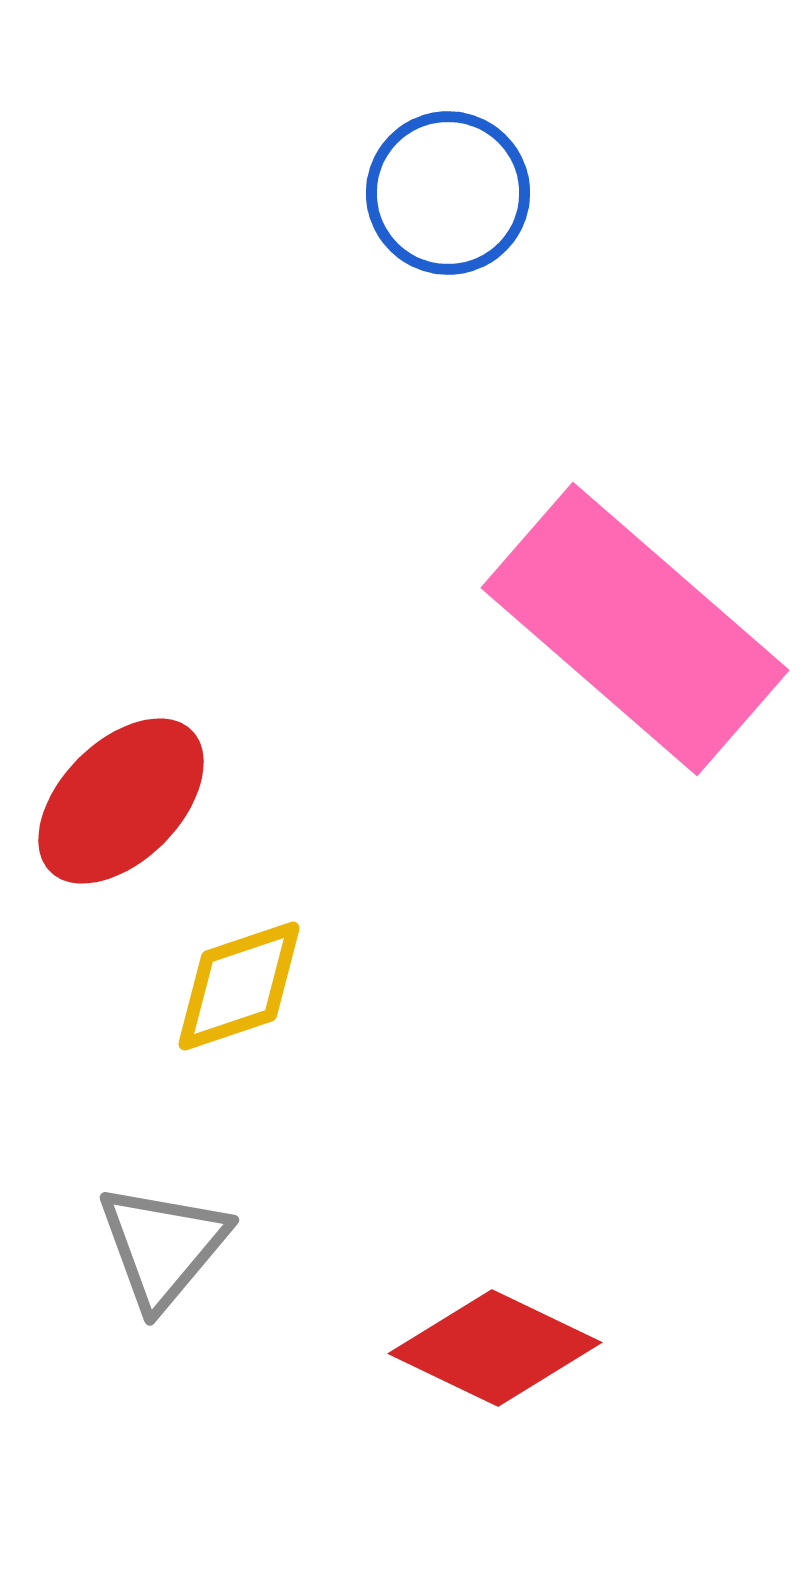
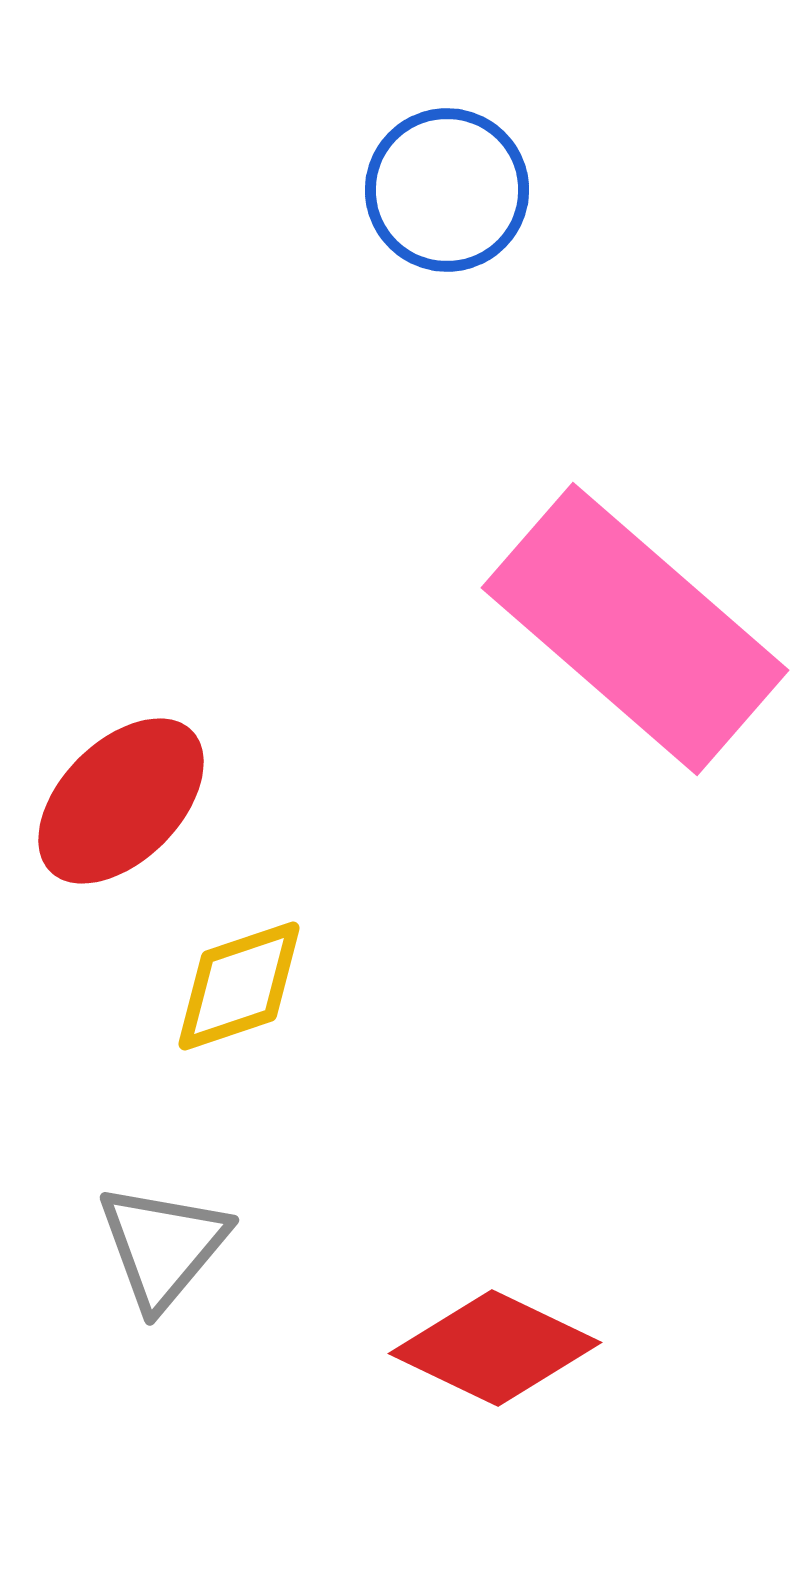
blue circle: moved 1 px left, 3 px up
